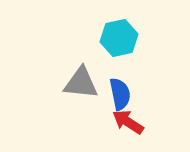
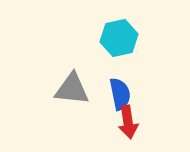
gray triangle: moved 9 px left, 6 px down
red arrow: rotated 132 degrees counterclockwise
